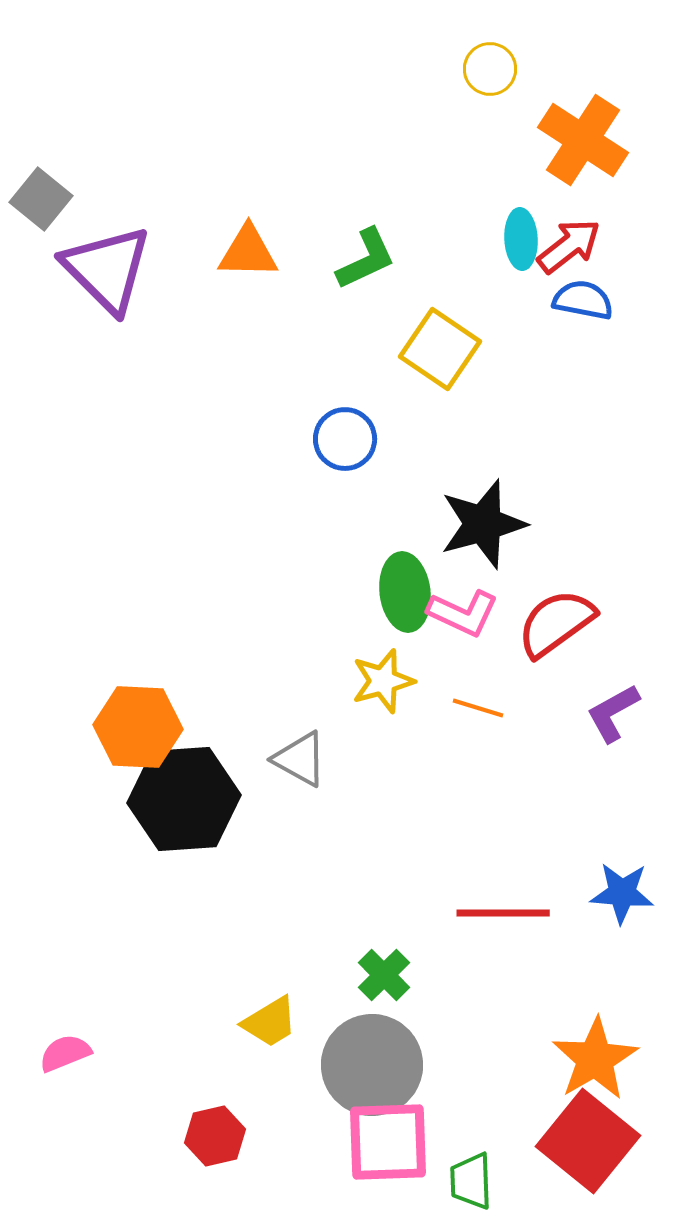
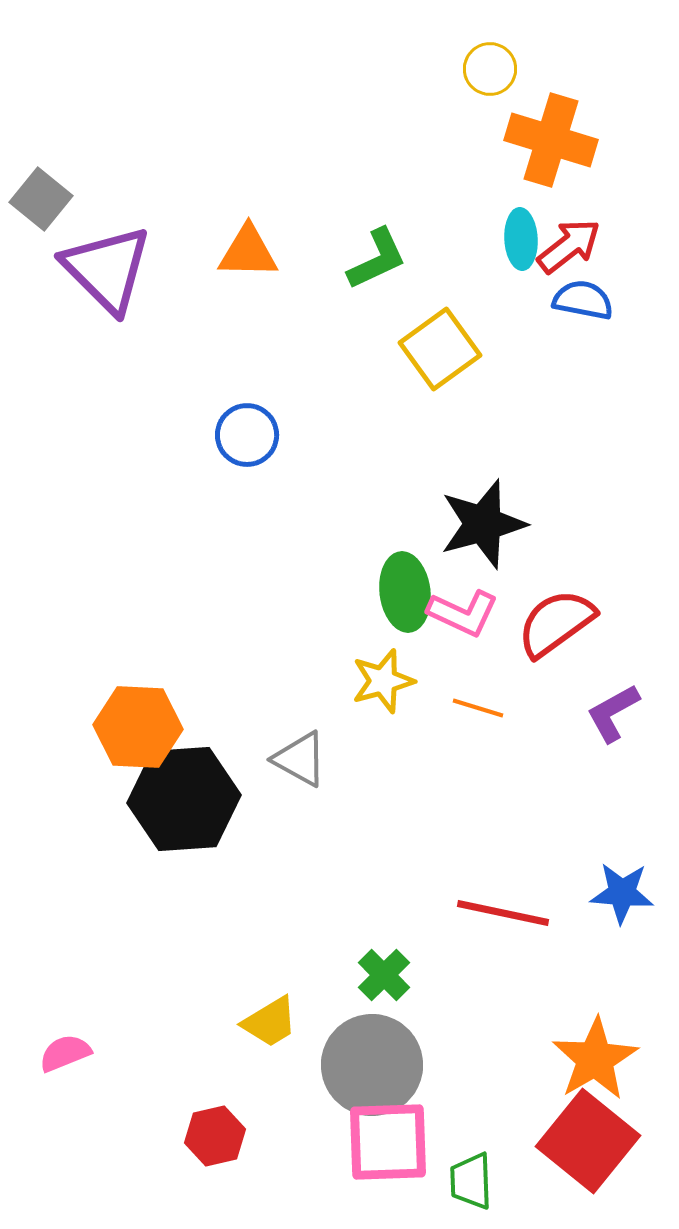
orange cross: moved 32 px left; rotated 16 degrees counterclockwise
green L-shape: moved 11 px right
yellow square: rotated 20 degrees clockwise
blue circle: moved 98 px left, 4 px up
red line: rotated 12 degrees clockwise
